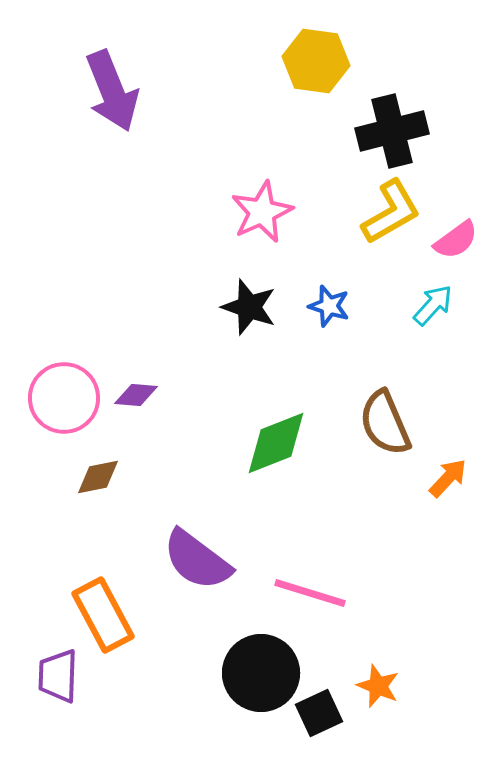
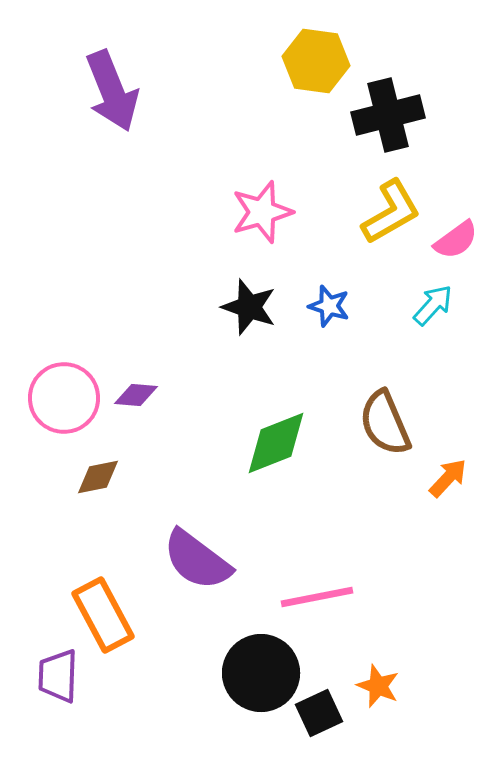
black cross: moved 4 px left, 16 px up
pink star: rotated 8 degrees clockwise
pink line: moved 7 px right, 4 px down; rotated 28 degrees counterclockwise
